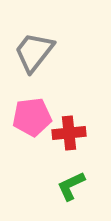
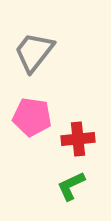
pink pentagon: rotated 15 degrees clockwise
red cross: moved 9 px right, 6 px down
